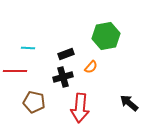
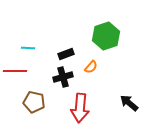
green hexagon: rotated 8 degrees counterclockwise
